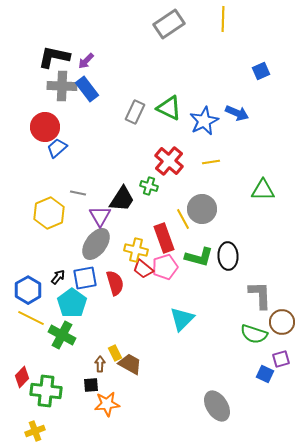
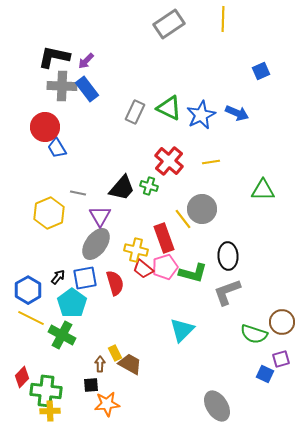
blue star at (204, 121): moved 3 px left, 6 px up
blue trapezoid at (57, 148): rotated 80 degrees counterclockwise
black trapezoid at (122, 199): moved 11 px up; rotated 8 degrees clockwise
yellow line at (183, 219): rotated 10 degrees counterclockwise
green L-shape at (199, 257): moved 6 px left, 16 px down
gray L-shape at (260, 295): moved 33 px left, 3 px up; rotated 108 degrees counterclockwise
cyan triangle at (182, 319): moved 11 px down
yellow cross at (35, 431): moved 15 px right, 20 px up; rotated 18 degrees clockwise
